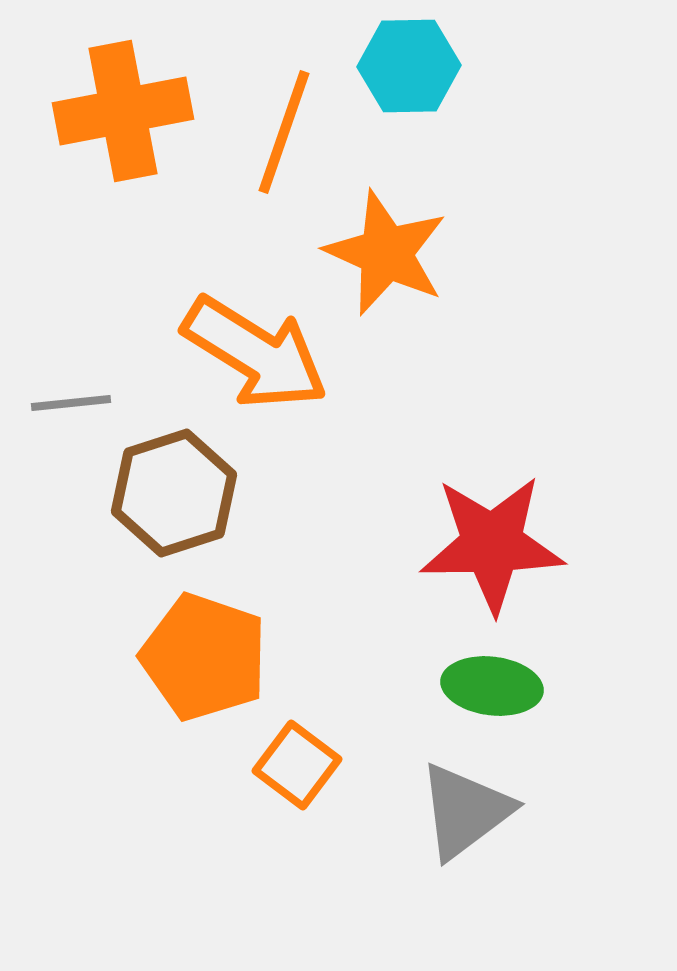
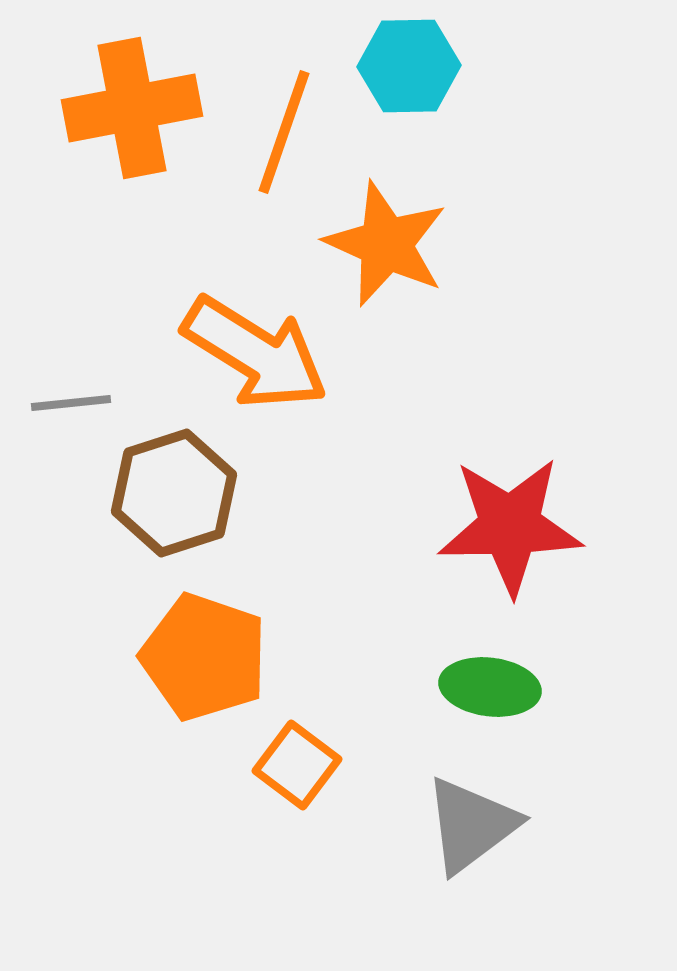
orange cross: moved 9 px right, 3 px up
orange star: moved 9 px up
red star: moved 18 px right, 18 px up
green ellipse: moved 2 px left, 1 px down
gray triangle: moved 6 px right, 14 px down
